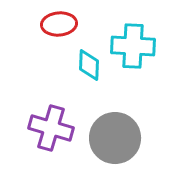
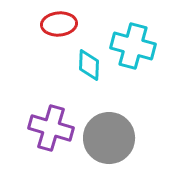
cyan cross: rotated 12 degrees clockwise
gray circle: moved 6 px left
